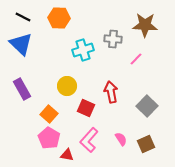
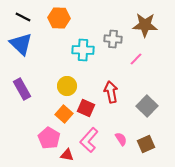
cyan cross: rotated 20 degrees clockwise
orange square: moved 15 px right
